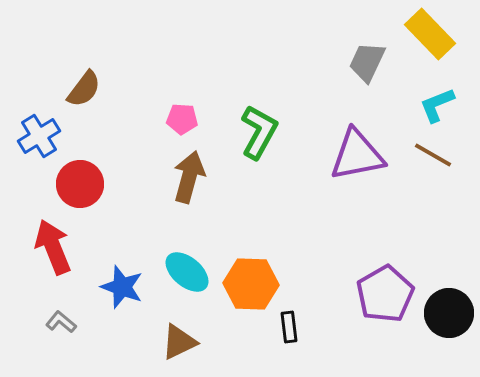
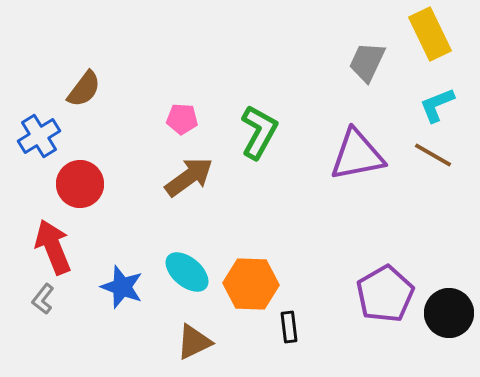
yellow rectangle: rotated 18 degrees clockwise
brown arrow: rotated 39 degrees clockwise
gray L-shape: moved 18 px left, 23 px up; rotated 92 degrees counterclockwise
brown triangle: moved 15 px right
